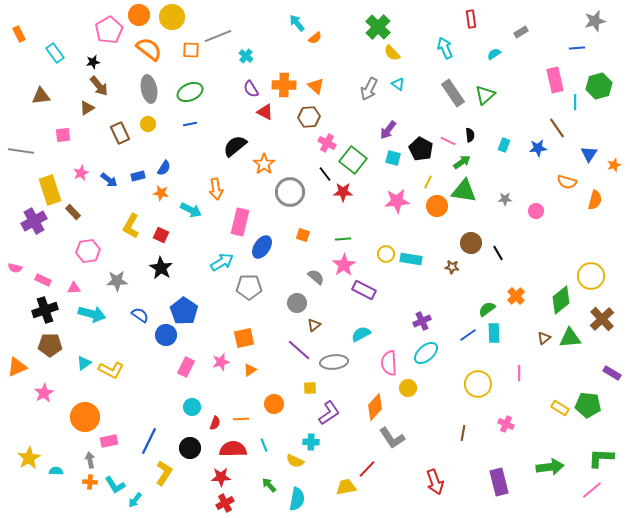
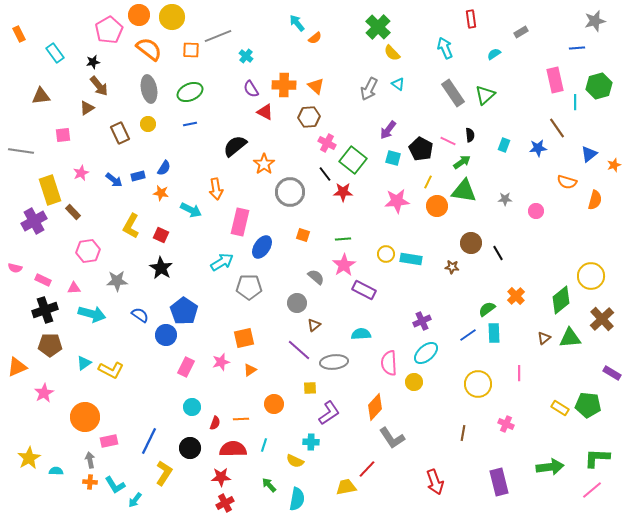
blue triangle at (589, 154): rotated 18 degrees clockwise
blue arrow at (109, 180): moved 5 px right
cyan semicircle at (361, 334): rotated 24 degrees clockwise
yellow circle at (408, 388): moved 6 px right, 6 px up
cyan line at (264, 445): rotated 40 degrees clockwise
green L-shape at (601, 458): moved 4 px left
